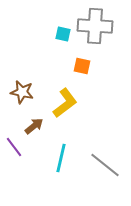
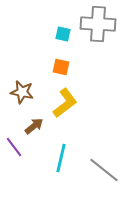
gray cross: moved 3 px right, 2 px up
orange square: moved 21 px left, 1 px down
gray line: moved 1 px left, 5 px down
